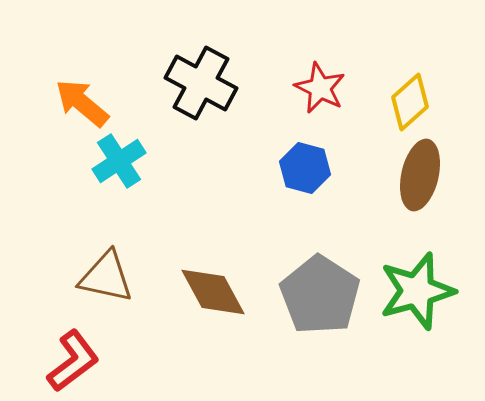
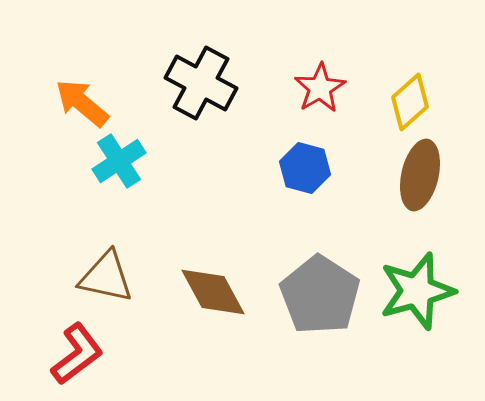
red star: rotated 15 degrees clockwise
red L-shape: moved 4 px right, 7 px up
